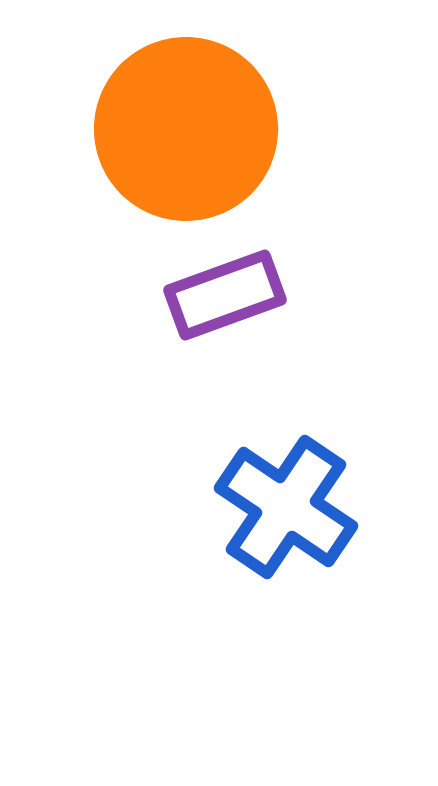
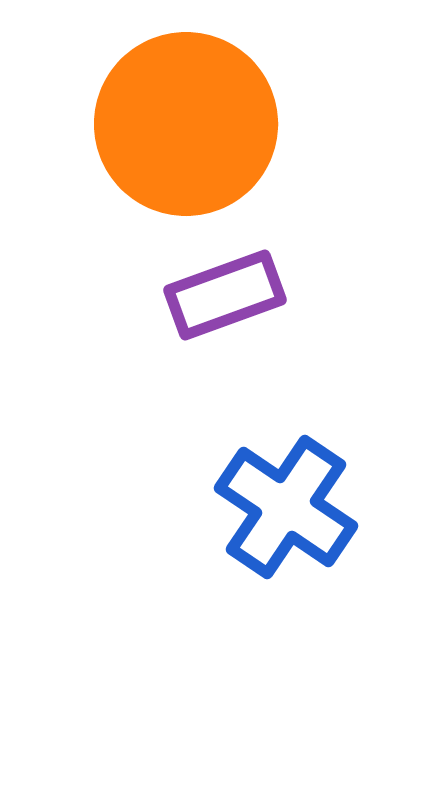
orange circle: moved 5 px up
